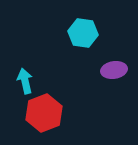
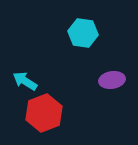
purple ellipse: moved 2 px left, 10 px down
cyan arrow: rotated 45 degrees counterclockwise
